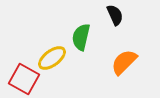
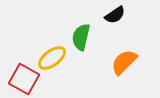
black semicircle: rotated 80 degrees clockwise
